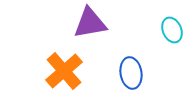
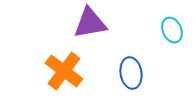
orange cross: rotated 12 degrees counterclockwise
